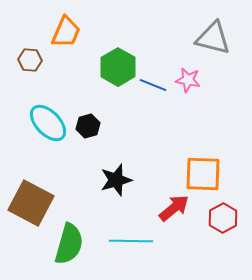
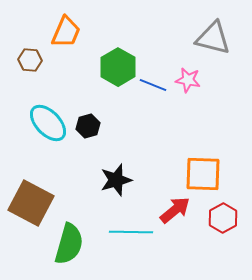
red arrow: moved 1 px right, 2 px down
cyan line: moved 9 px up
